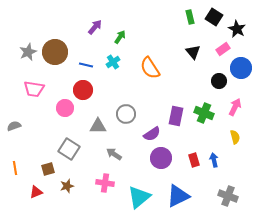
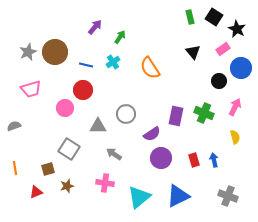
pink trapezoid: moved 3 px left; rotated 25 degrees counterclockwise
